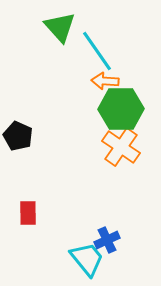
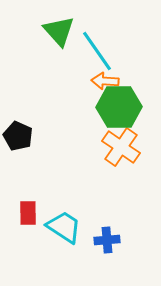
green triangle: moved 1 px left, 4 px down
green hexagon: moved 2 px left, 2 px up
blue cross: rotated 20 degrees clockwise
cyan trapezoid: moved 23 px left, 32 px up; rotated 18 degrees counterclockwise
